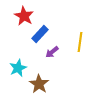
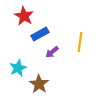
blue rectangle: rotated 18 degrees clockwise
